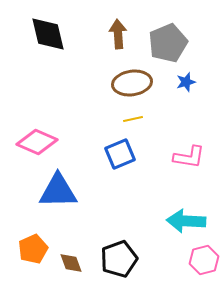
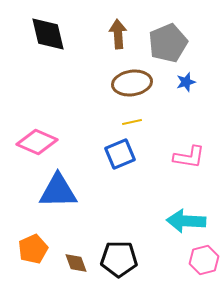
yellow line: moved 1 px left, 3 px down
black pentagon: rotated 21 degrees clockwise
brown diamond: moved 5 px right
